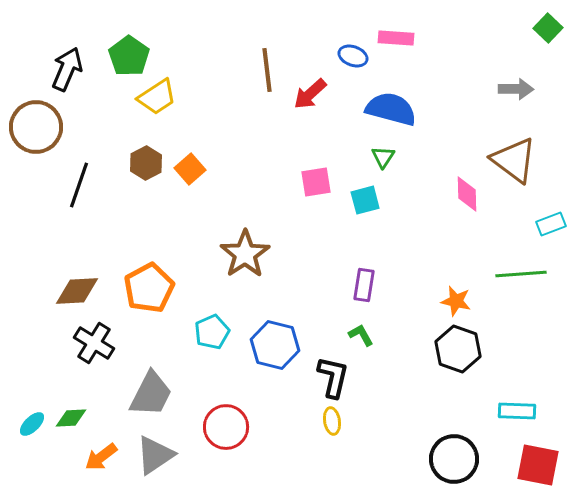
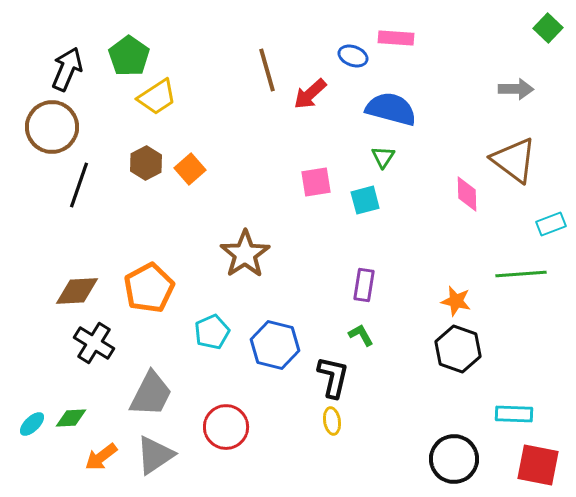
brown line at (267, 70): rotated 9 degrees counterclockwise
brown circle at (36, 127): moved 16 px right
cyan rectangle at (517, 411): moved 3 px left, 3 px down
